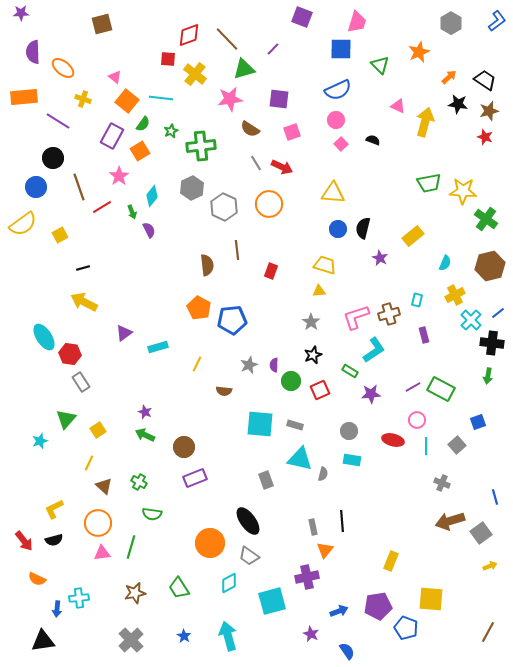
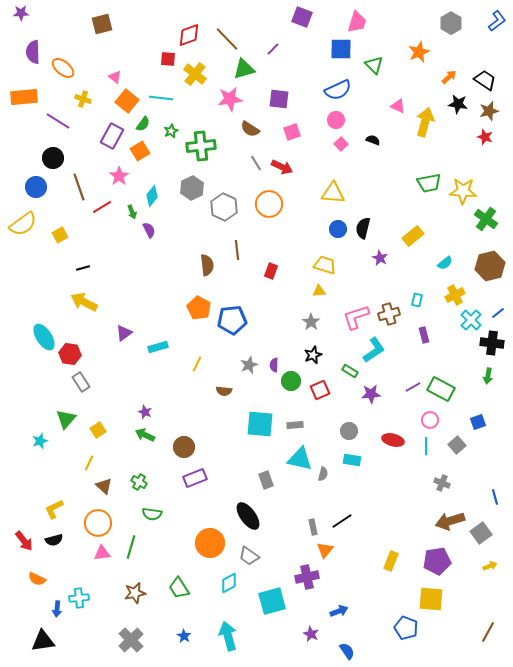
green triangle at (380, 65): moved 6 px left
cyan semicircle at (445, 263): rotated 28 degrees clockwise
pink circle at (417, 420): moved 13 px right
gray rectangle at (295, 425): rotated 21 degrees counterclockwise
black ellipse at (248, 521): moved 5 px up
black line at (342, 521): rotated 60 degrees clockwise
purple pentagon at (378, 606): moved 59 px right, 45 px up
